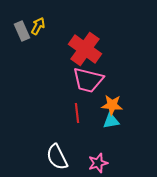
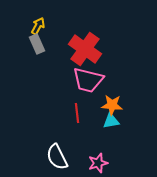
gray rectangle: moved 15 px right, 13 px down
